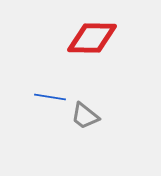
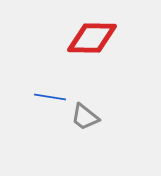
gray trapezoid: moved 1 px down
